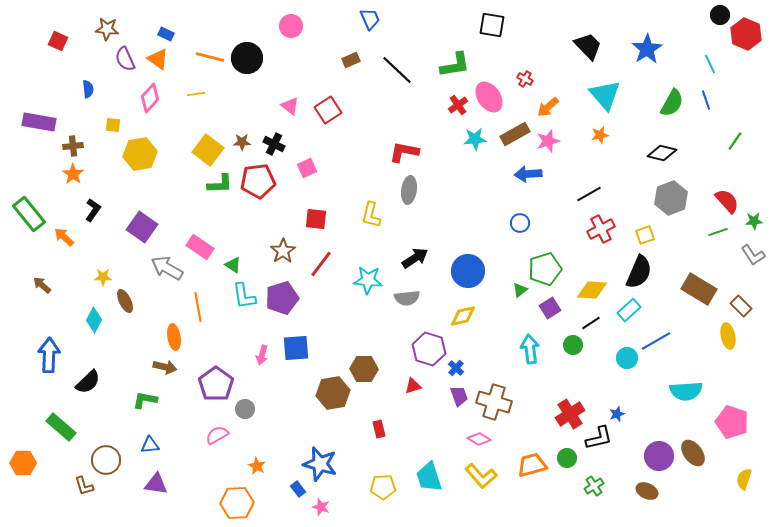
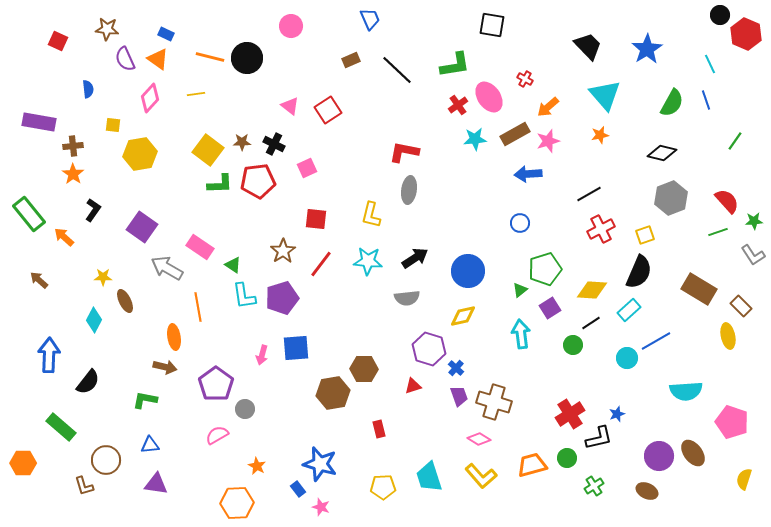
cyan star at (368, 280): moved 19 px up
brown arrow at (42, 285): moved 3 px left, 5 px up
cyan arrow at (530, 349): moved 9 px left, 15 px up
black semicircle at (88, 382): rotated 8 degrees counterclockwise
